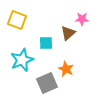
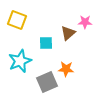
pink star: moved 3 px right, 3 px down
cyan star: moved 2 px left, 1 px down
orange star: rotated 21 degrees counterclockwise
gray square: moved 1 px up
